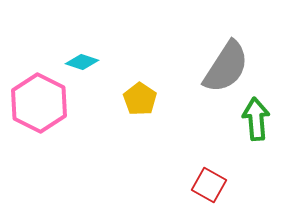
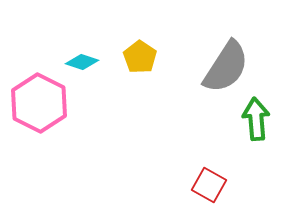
yellow pentagon: moved 42 px up
